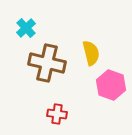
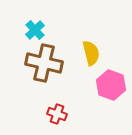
cyan cross: moved 9 px right, 2 px down
brown cross: moved 3 px left
red cross: rotated 12 degrees clockwise
